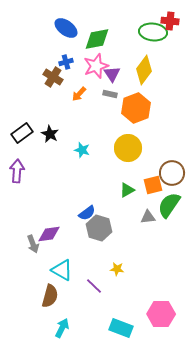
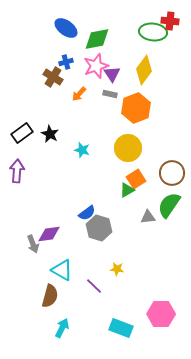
orange square: moved 17 px left, 6 px up; rotated 18 degrees counterclockwise
